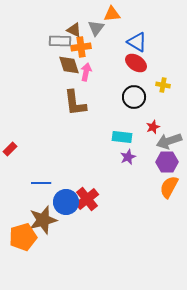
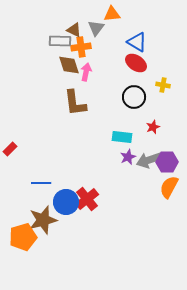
gray arrow: moved 20 px left, 19 px down
